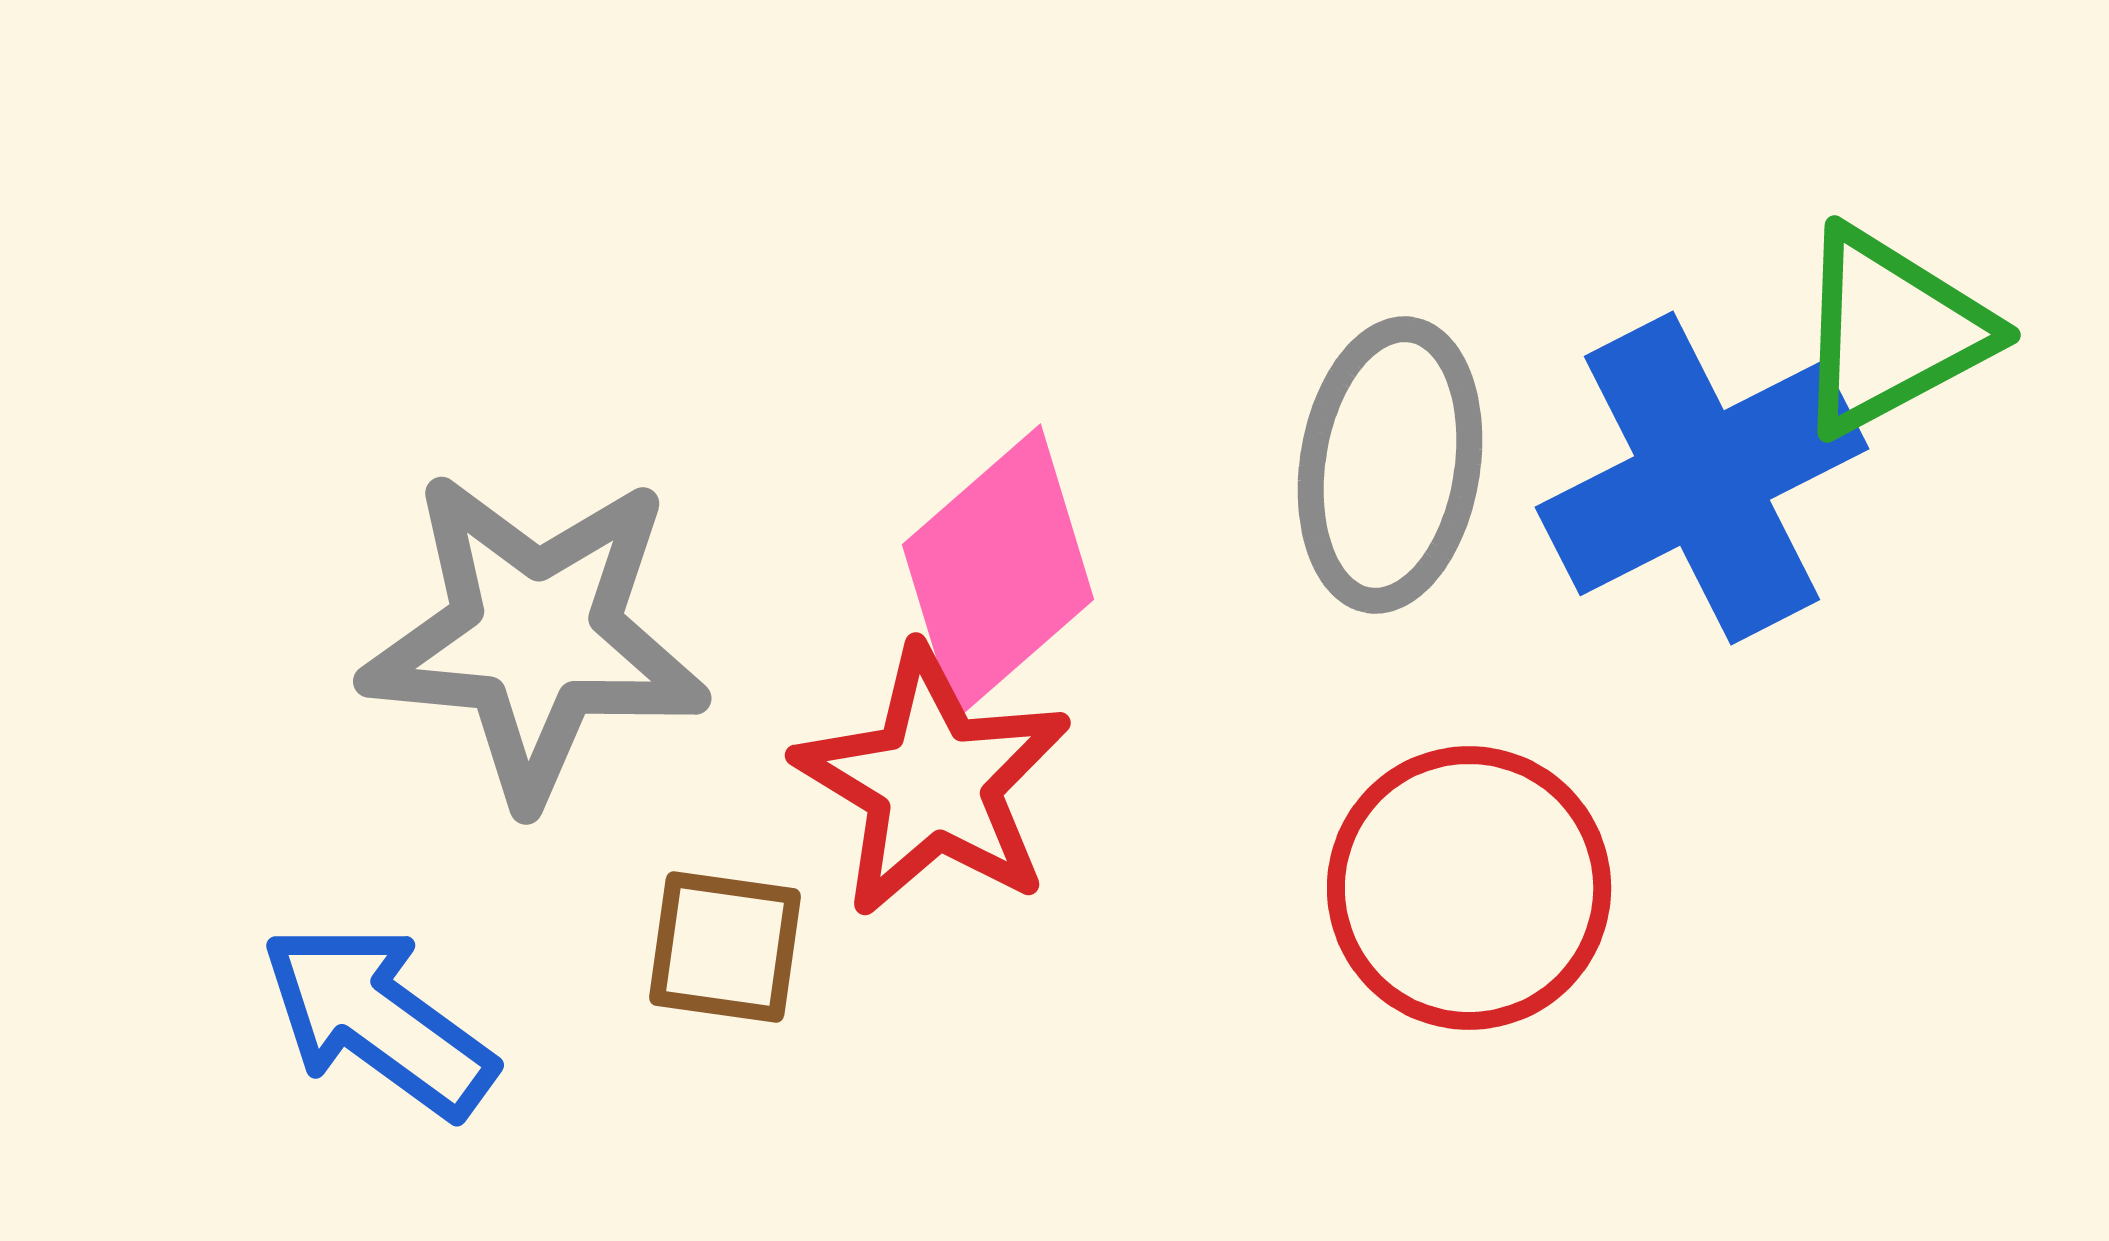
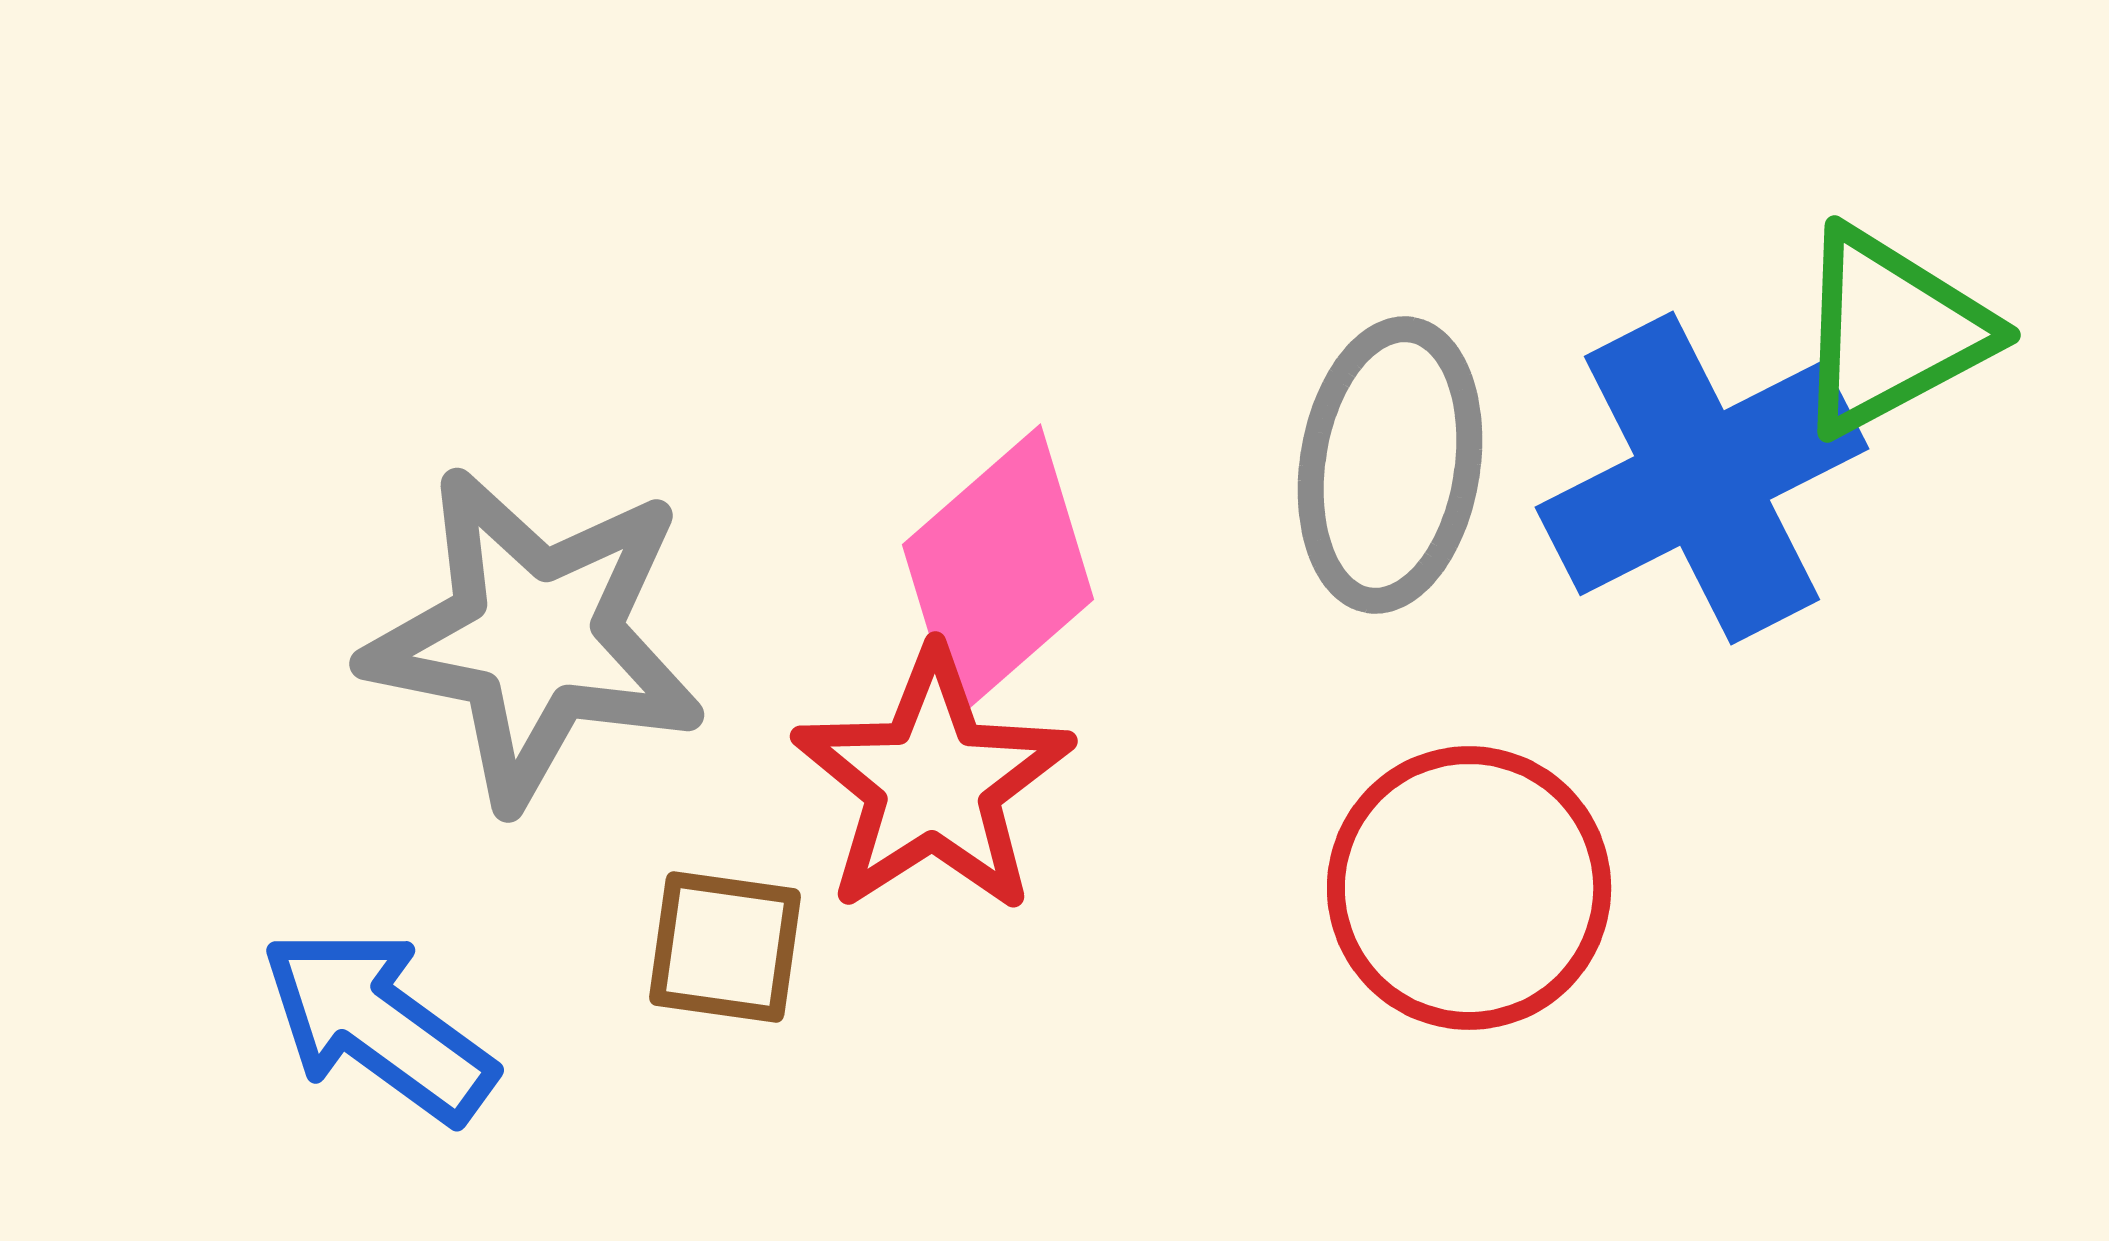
gray star: rotated 6 degrees clockwise
red star: rotated 8 degrees clockwise
blue arrow: moved 5 px down
